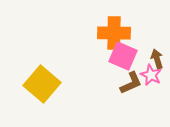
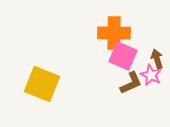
yellow square: rotated 18 degrees counterclockwise
